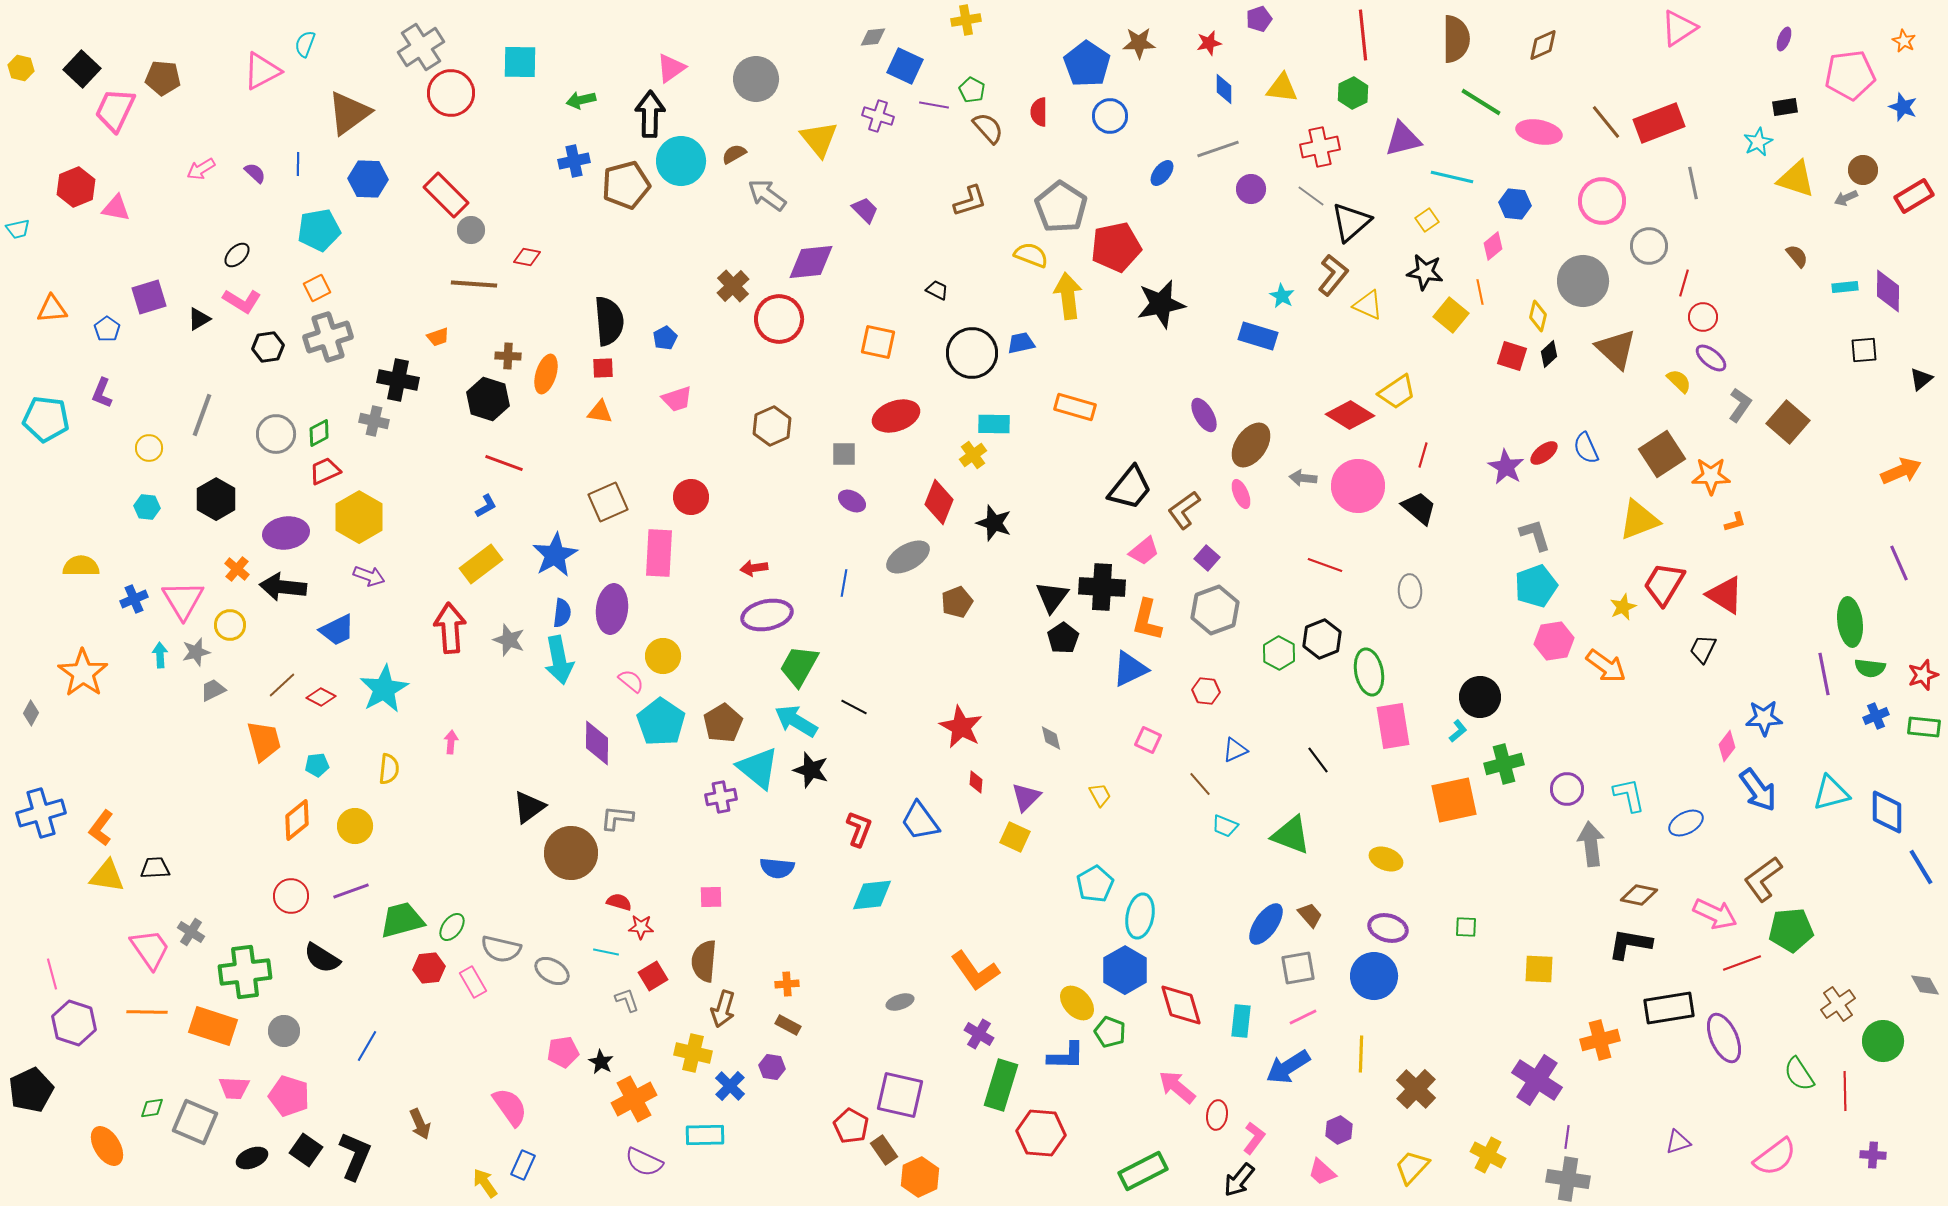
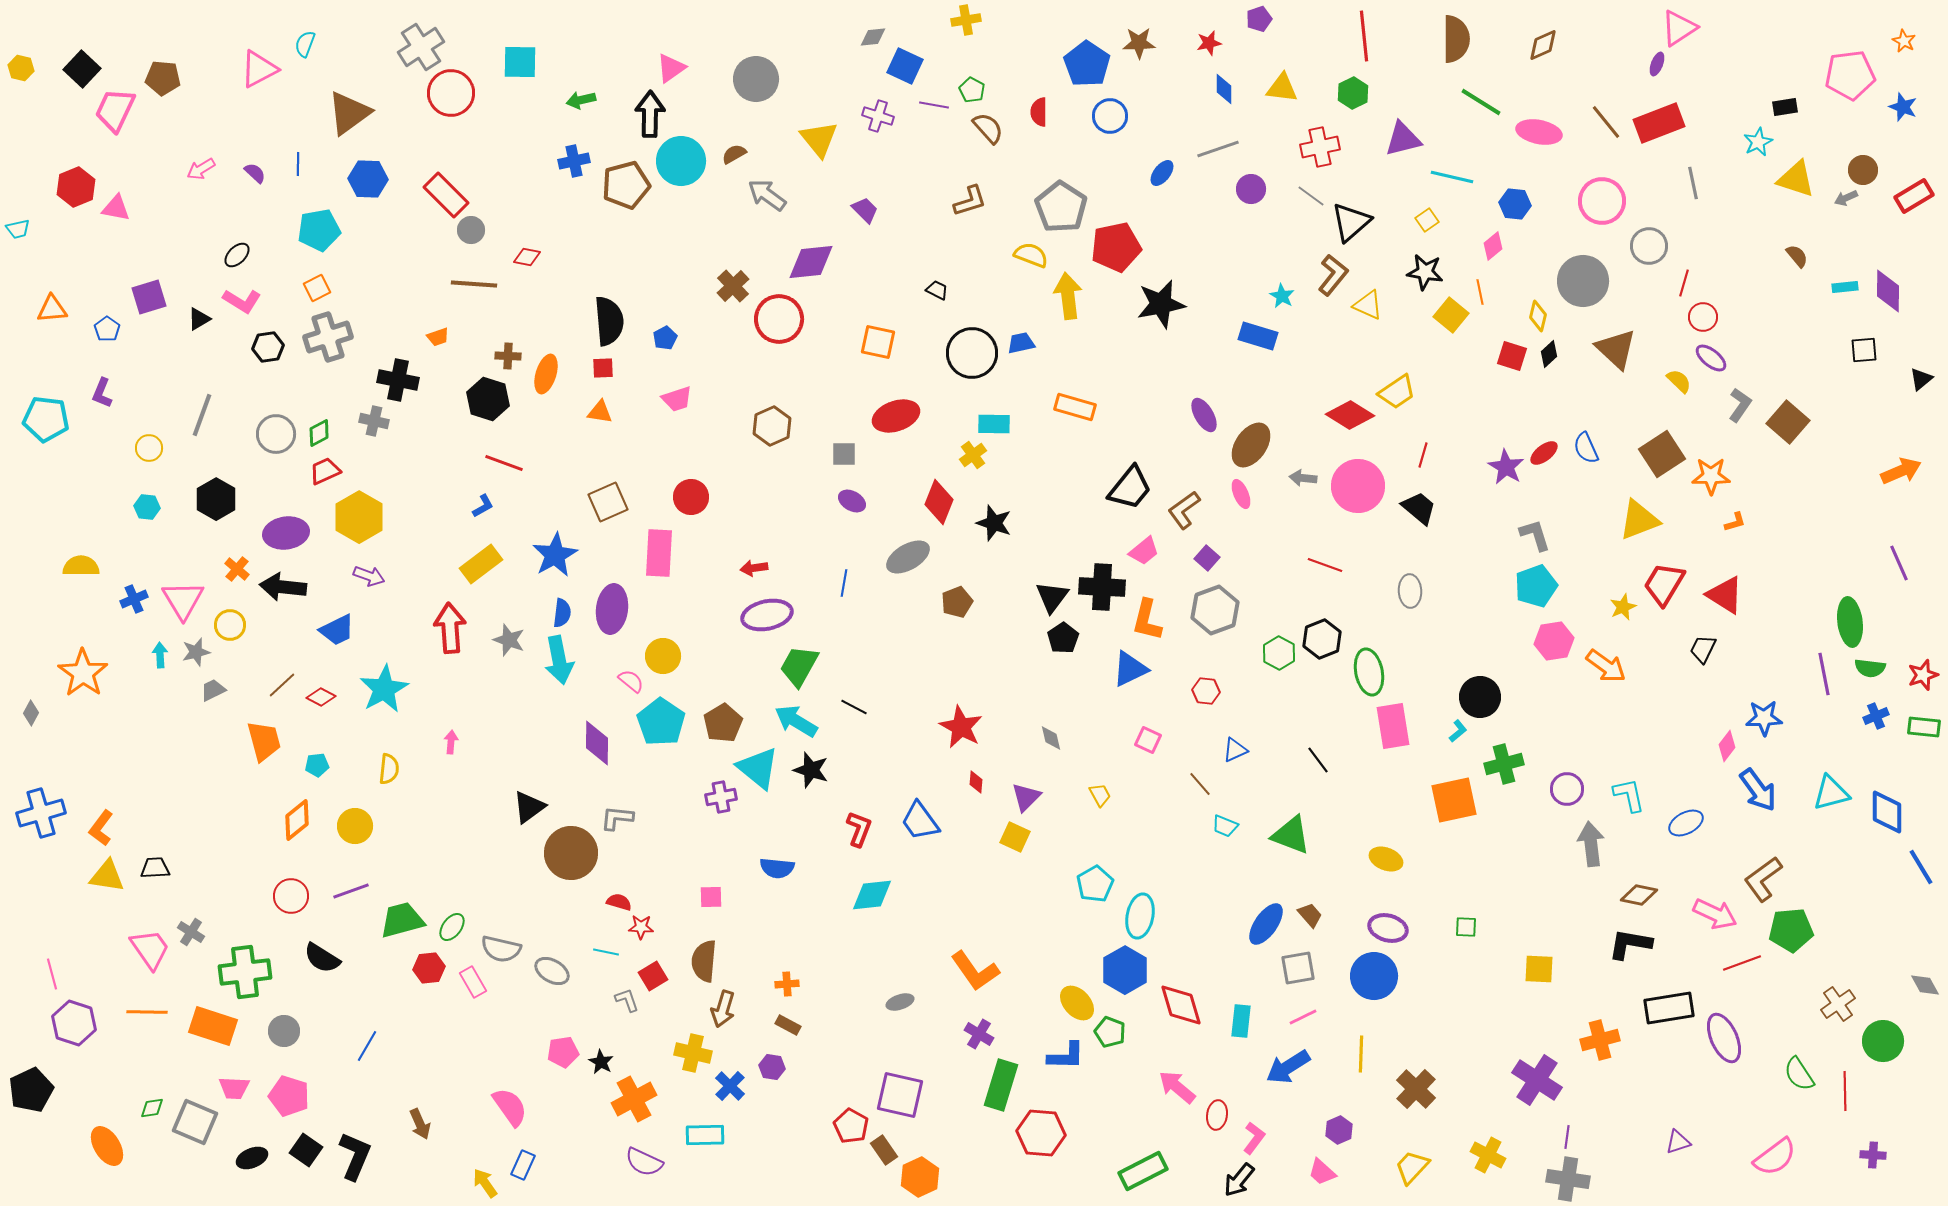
red line at (1363, 35): moved 1 px right, 1 px down
purple ellipse at (1784, 39): moved 127 px left, 25 px down
pink triangle at (262, 71): moved 3 px left, 2 px up
blue L-shape at (486, 506): moved 3 px left
